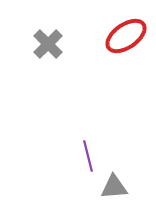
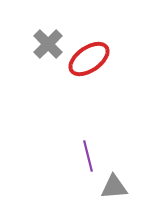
red ellipse: moved 37 px left, 23 px down
